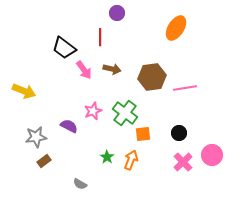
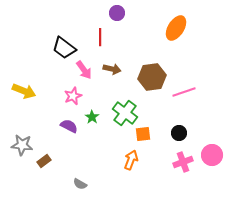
pink line: moved 1 px left, 4 px down; rotated 10 degrees counterclockwise
pink star: moved 20 px left, 15 px up
gray star: moved 14 px left, 8 px down; rotated 15 degrees clockwise
green star: moved 15 px left, 40 px up
pink cross: rotated 24 degrees clockwise
